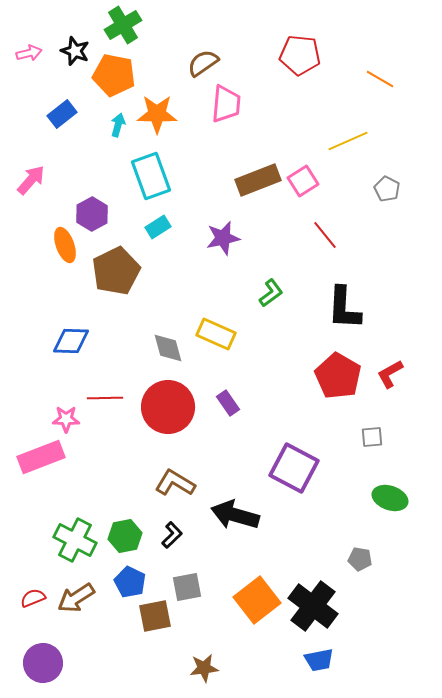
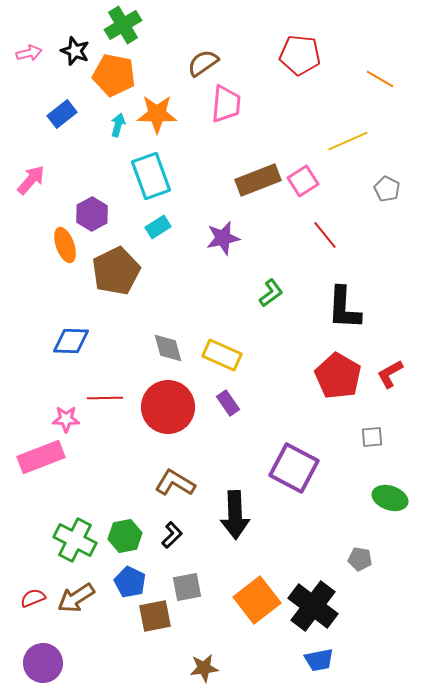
yellow rectangle at (216, 334): moved 6 px right, 21 px down
black arrow at (235, 515): rotated 108 degrees counterclockwise
